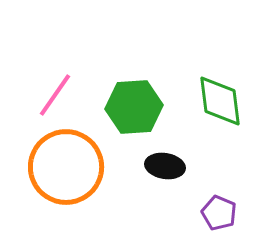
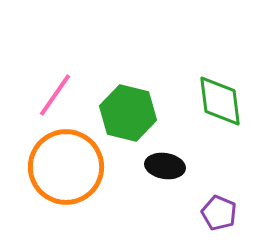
green hexagon: moved 6 px left, 6 px down; rotated 18 degrees clockwise
